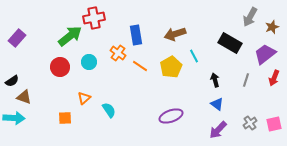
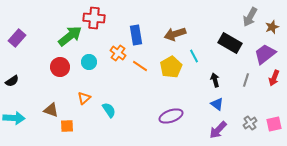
red cross: rotated 15 degrees clockwise
brown triangle: moved 27 px right, 13 px down
orange square: moved 2 px right, 8 px down
